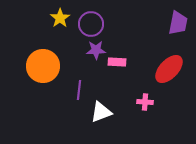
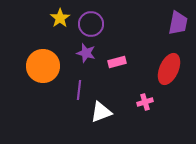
purple star: moved 10 px left, 3 px down; rotated 18 degrees clockwise
pink rectangle: rotated 18 degrees counterclockwise
red ellipse: rotated 20 degrees counterclockwise
pink cross: rotated 21 degrees counterclockwise
